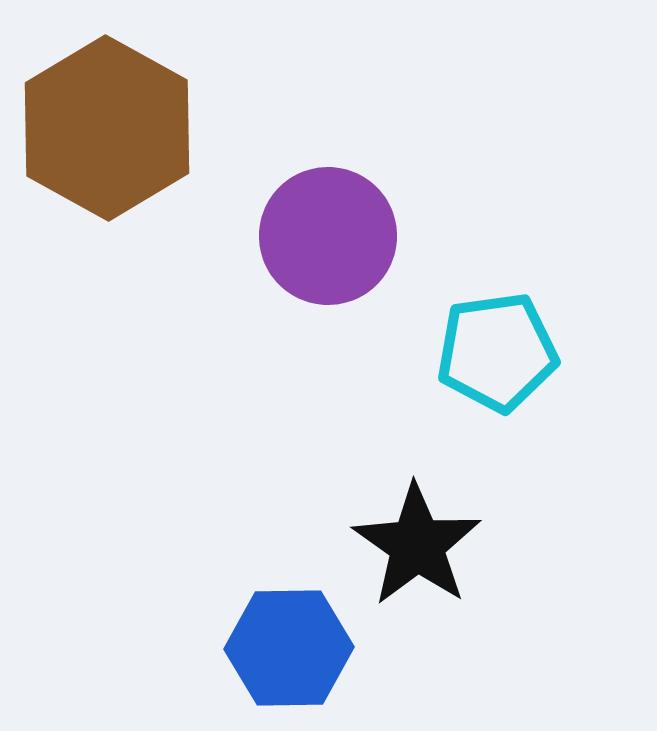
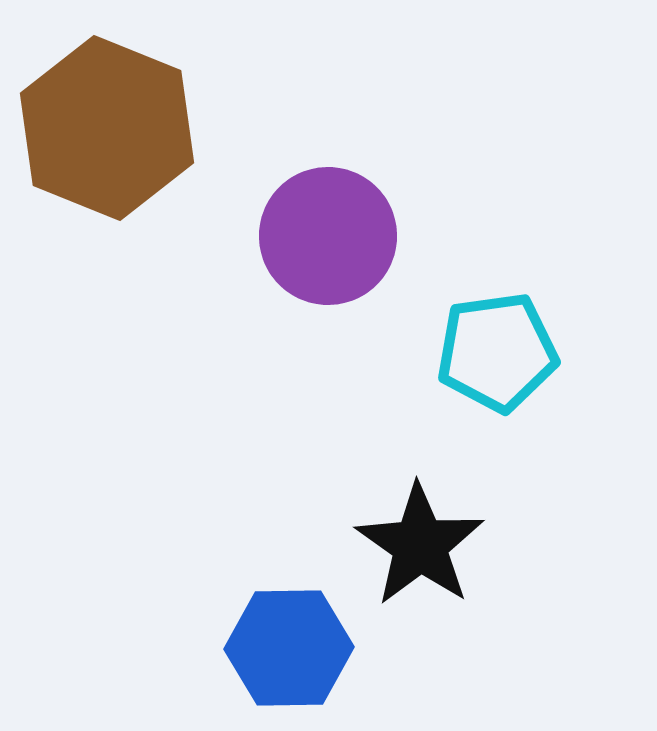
brown hexagon: rotated 7 degrees counterclockwise
black star: moved 3 px right
